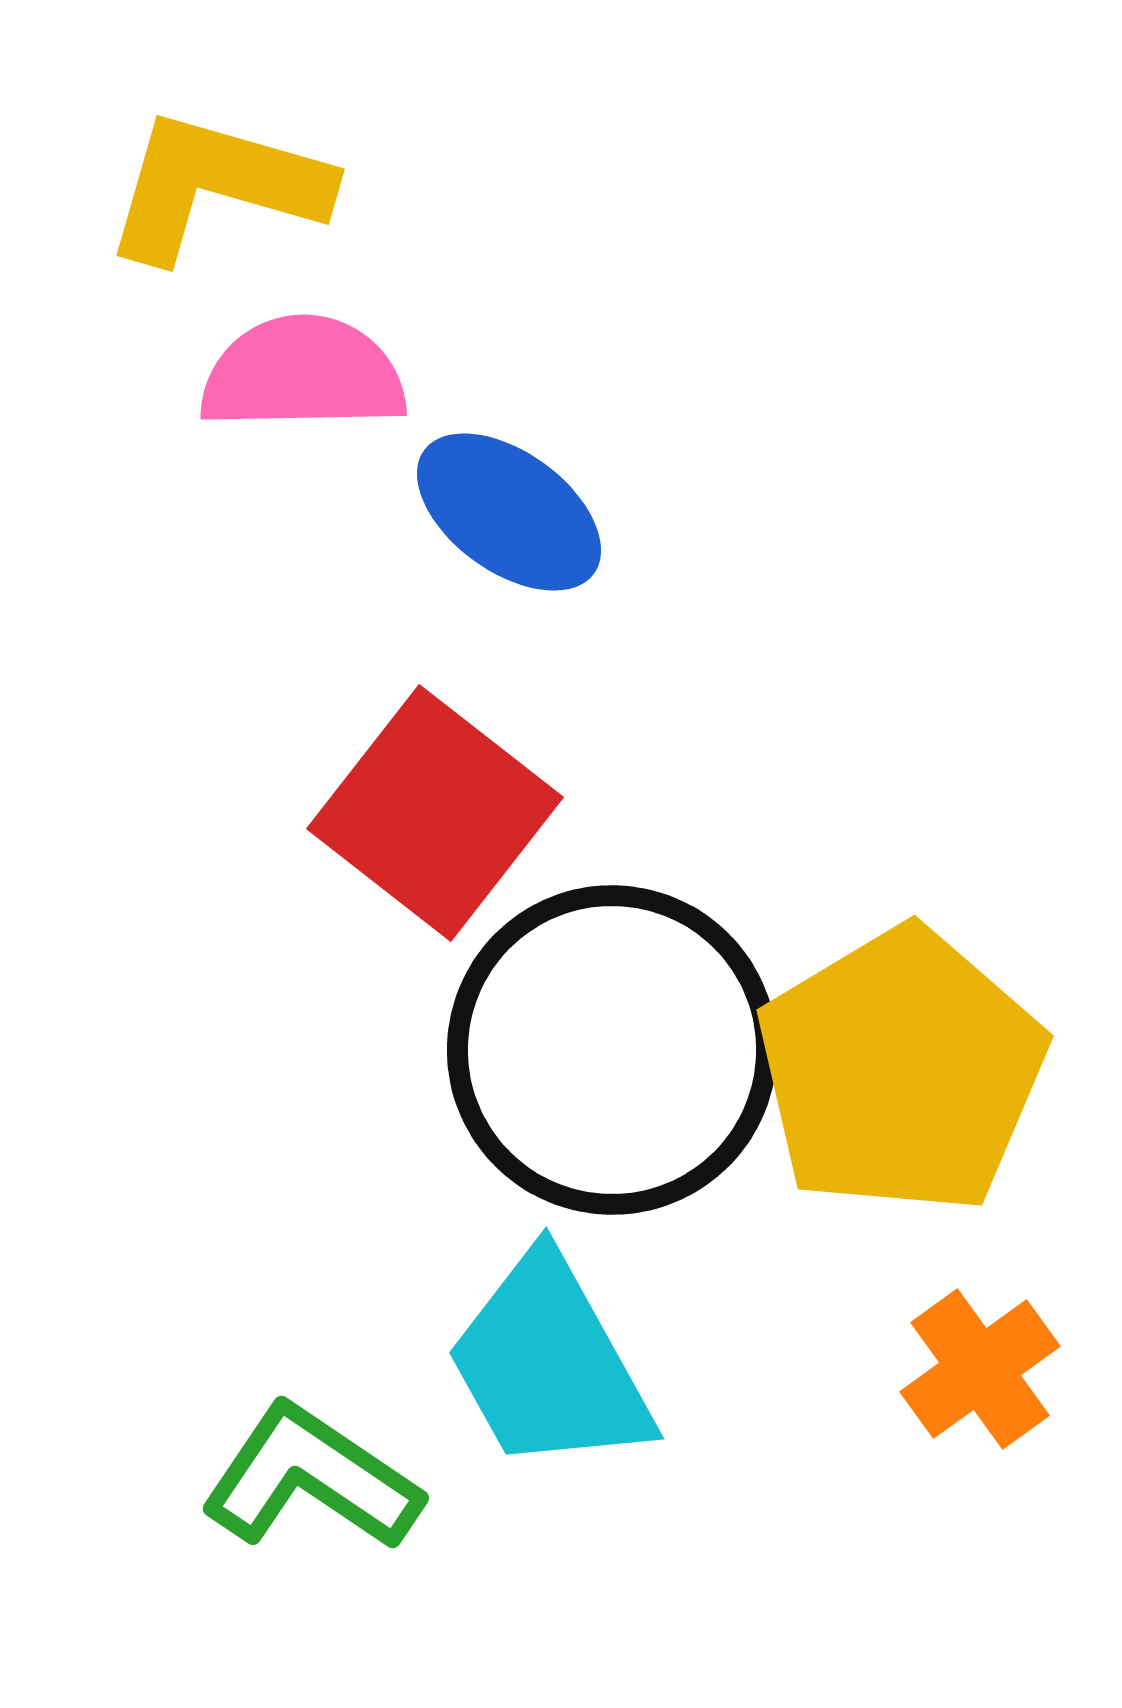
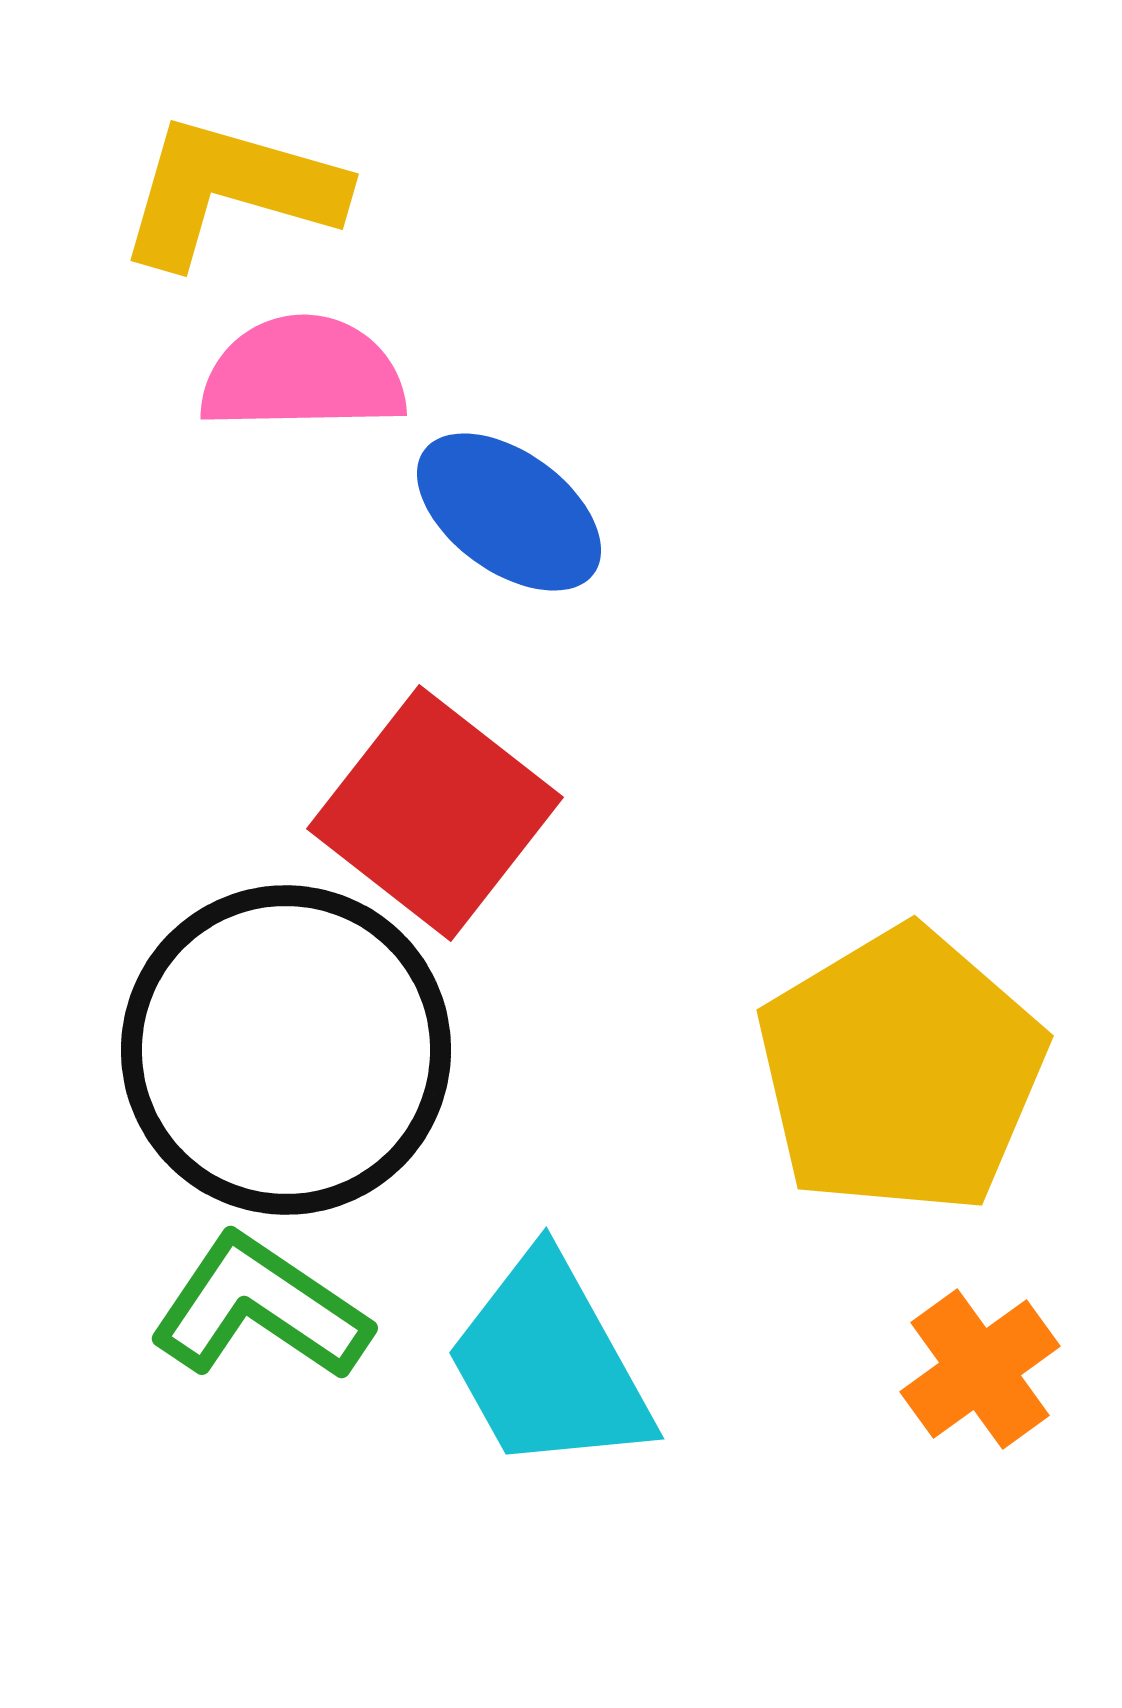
yellow L-shape: moved 14 px right, 5 px down
black circle: moved 326 px left
green L-shape: moved 51 px left, 170 px up
